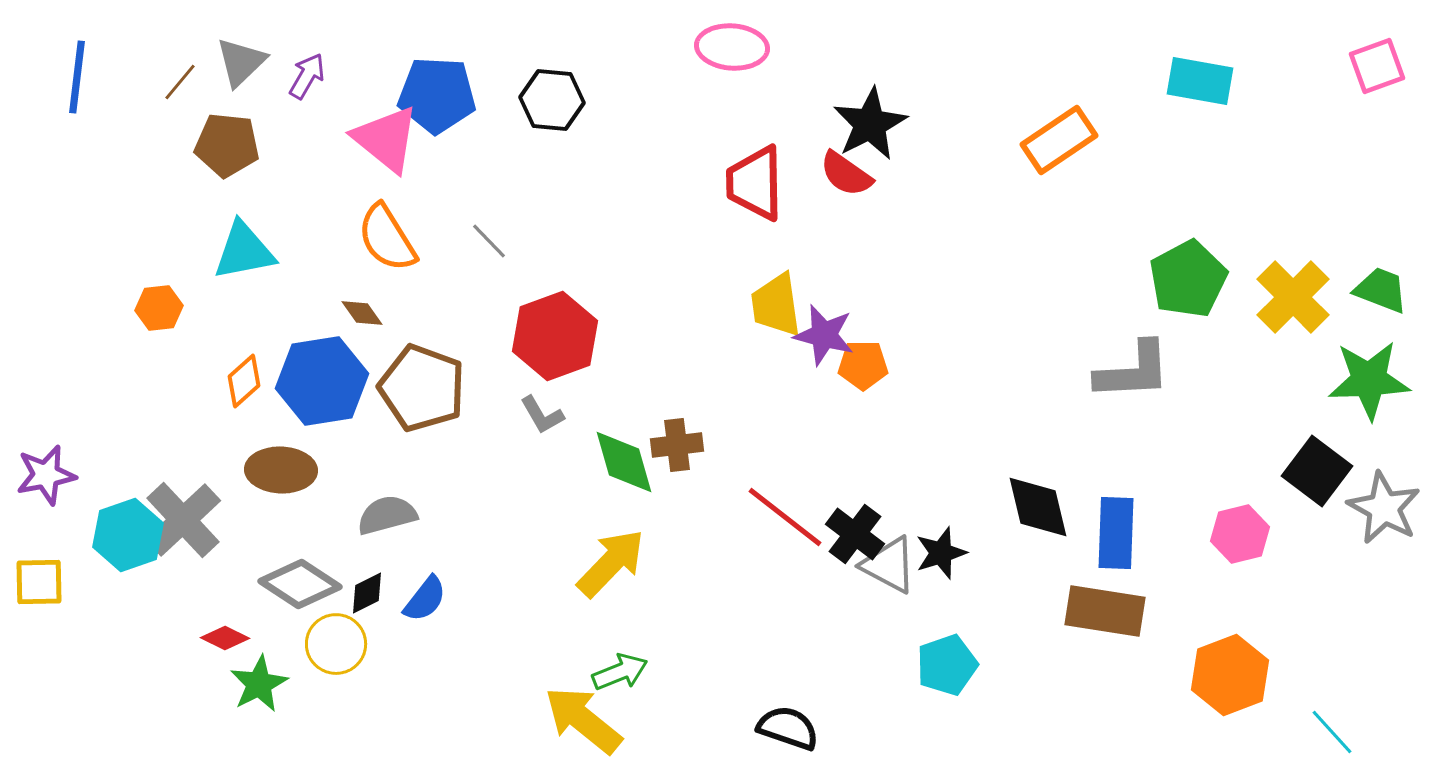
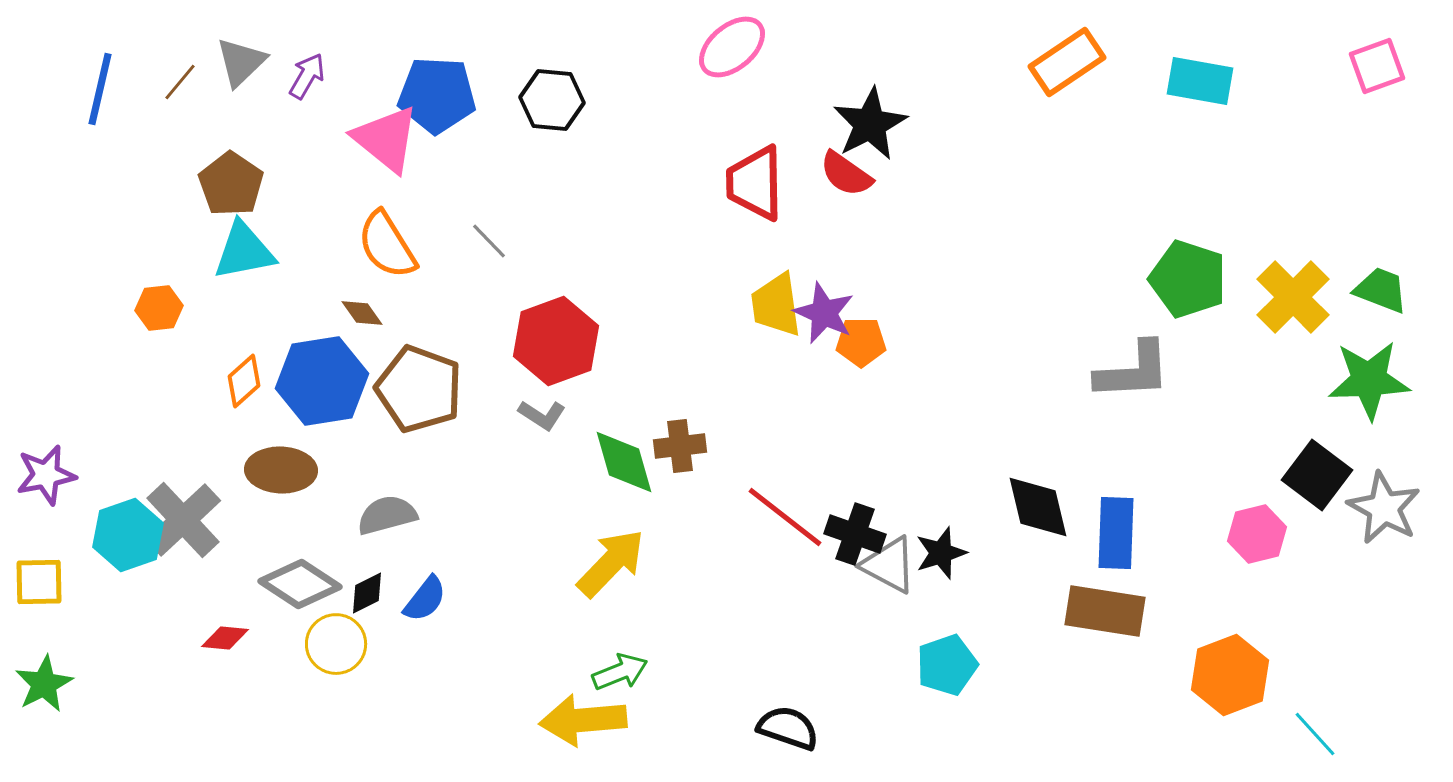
pink ellipse at (732, 47): rotated 44 degrees counterclockwise
blue line at (77, 77): moved 23 px right, 12 px down; rotated 6 degrees clockwise
orange rectangle at (1059, 140): moved 8 px right, 78 px up
brown pentagon at (227, 145): moved 4 px right, 39 px down; rotated 28 degrees clockwise
orange semicircle at (387, 238): moved 7 px down
green pentagon at (1188, 279): rotated 26 degrees counterclockwise
purple star at (824, 335): moved 22 px up; rotated 10 degrees clockwise
red hexagon at (555, 336): moved 1 px right, 5 px down
orange pentagon at (863, 365): moved 2 px left, 23 px up
brown pentagon at (422, 388): moved 3 px left, 1 px down
gray L-shape at (542, 415): rotated 27 degrees counterclockwise
brown cross at (677, 445): moved 3 px right, 1 px down
black square at (1317, 471): moved 4 px down
black cross at (855, 534): rotated 18 degrees counterclockwise
pink hexagon at (1240, 534): moved 17 px right
red diamond at (225, 638): rotated 21 degrees counterclockwise
green star at (259, 684): moved 215 px left
yellow arrow at (583, 720): rotated 44 degrees counterclockwise
cyan line at (1332, 732): moved 17 px left, 2 px down
